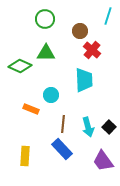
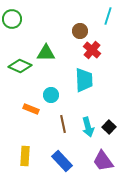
green circle: moved 33 px left
brown line: rotated 18 degrees counterclockwise
blue rectangle: moved 12 px down
